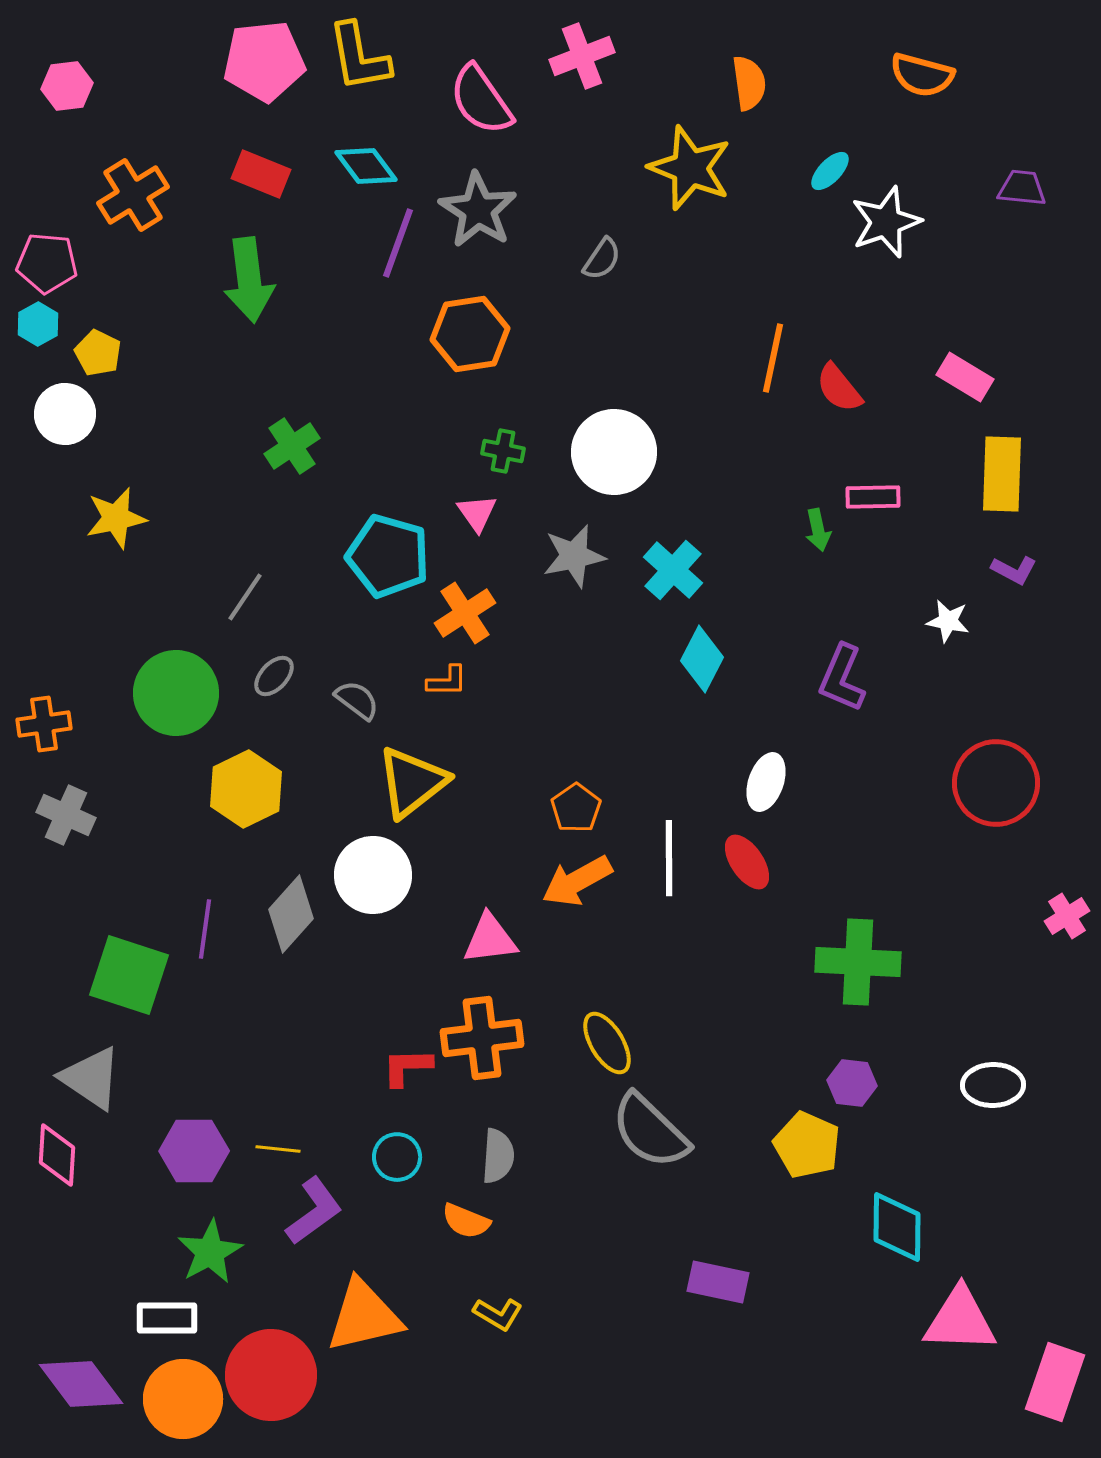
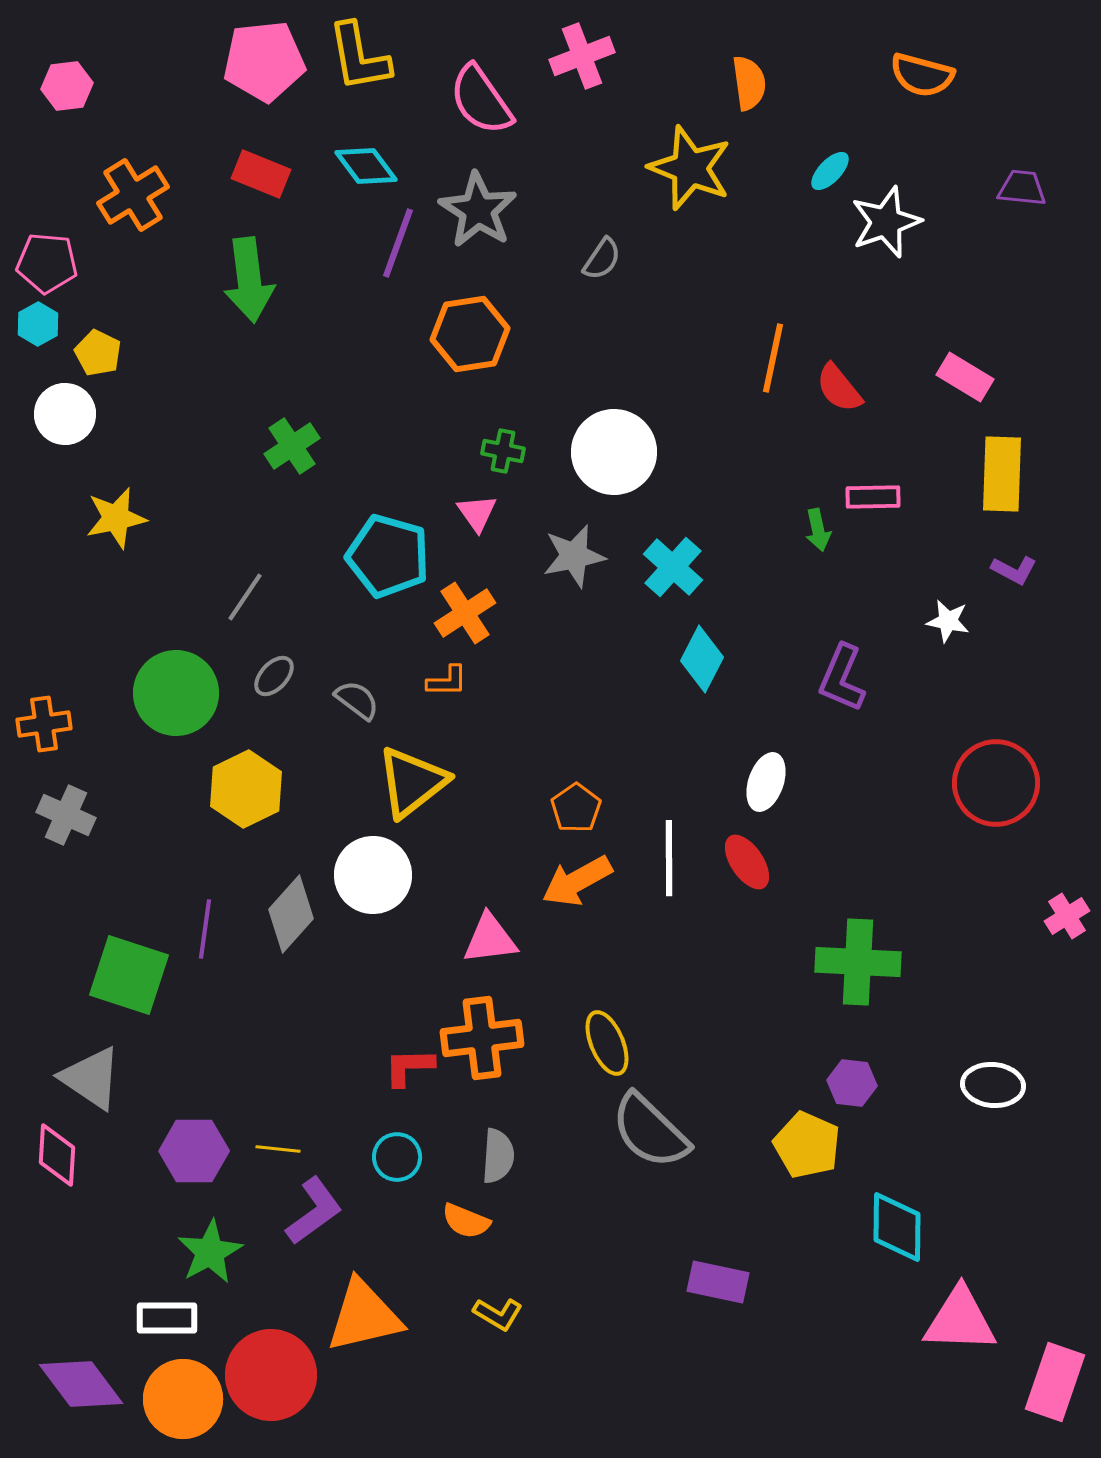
cyan cross at (673, 570): moved 3 px up
yellow ellipse at (607, 1043): rotated 8 degrees clockwise
red L-shape at (407, 1067): moved 2 px right
white ellipse at (993, 1085): rotated 6 degrees clockwise
